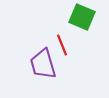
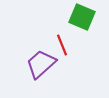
purple trapezoid: moved 2 px left; rotated 64 degrees clockwise
